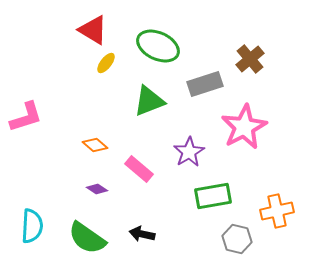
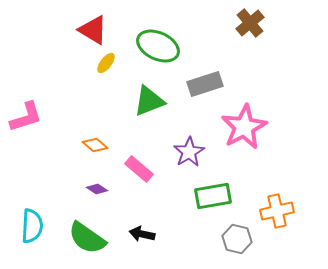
brown cross: moved 36 px up
